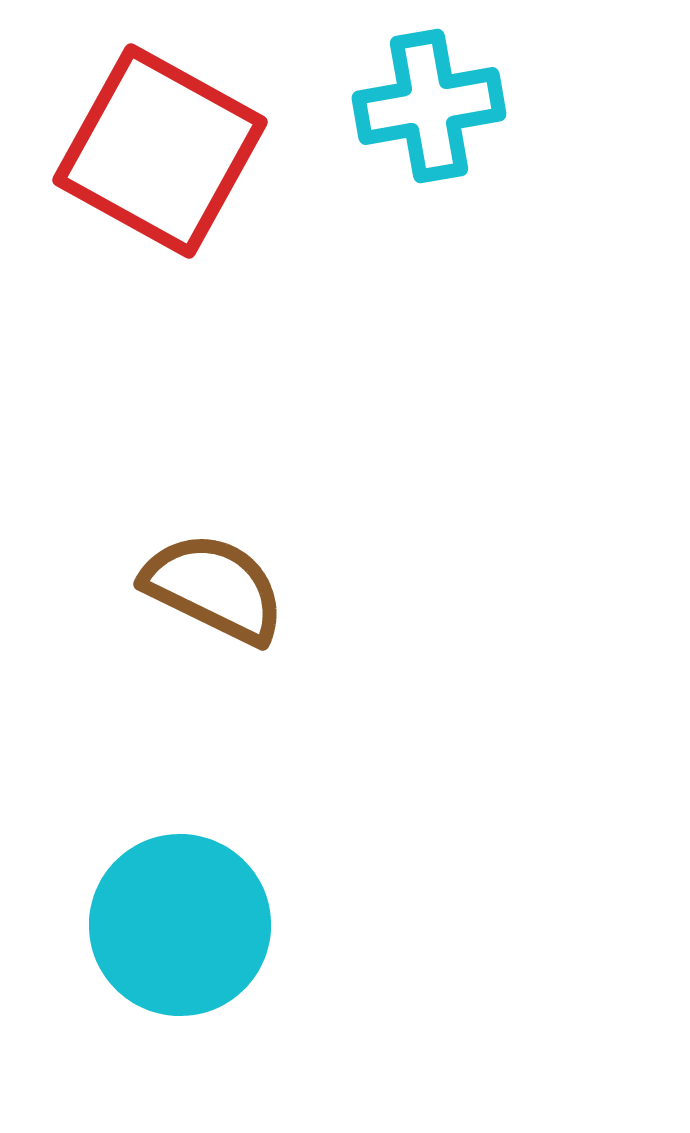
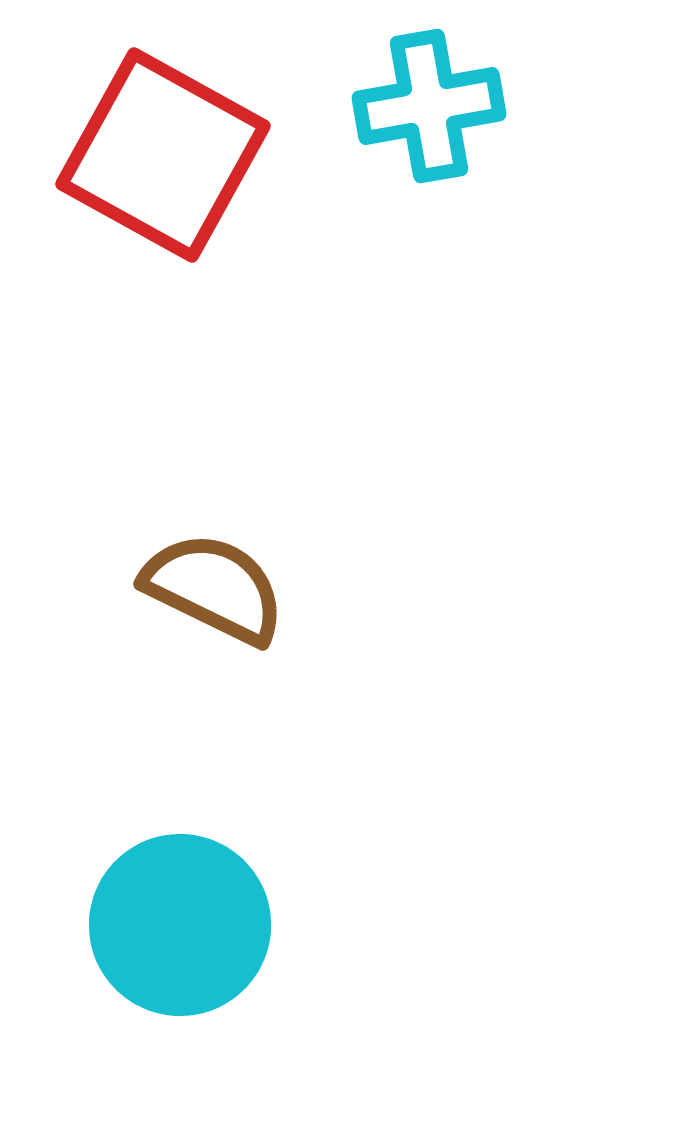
red square: moved 3 px right, 4 px down
